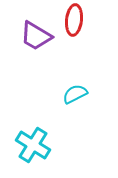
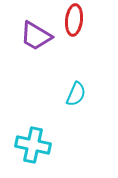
cyan semicircle: moved 1 px right; rotated 140 degrees clockwise
cyan cross: rotated 20 degrees counterclockwise
